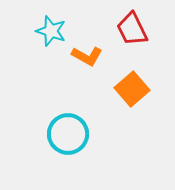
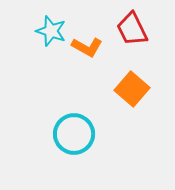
orange L-shape: moved 9 px up
orange square: rotated 8 degrees counterclockwise
cyan circle: moved 6 px right
